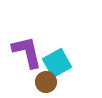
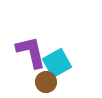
purple L-shape: moved 4 px right
